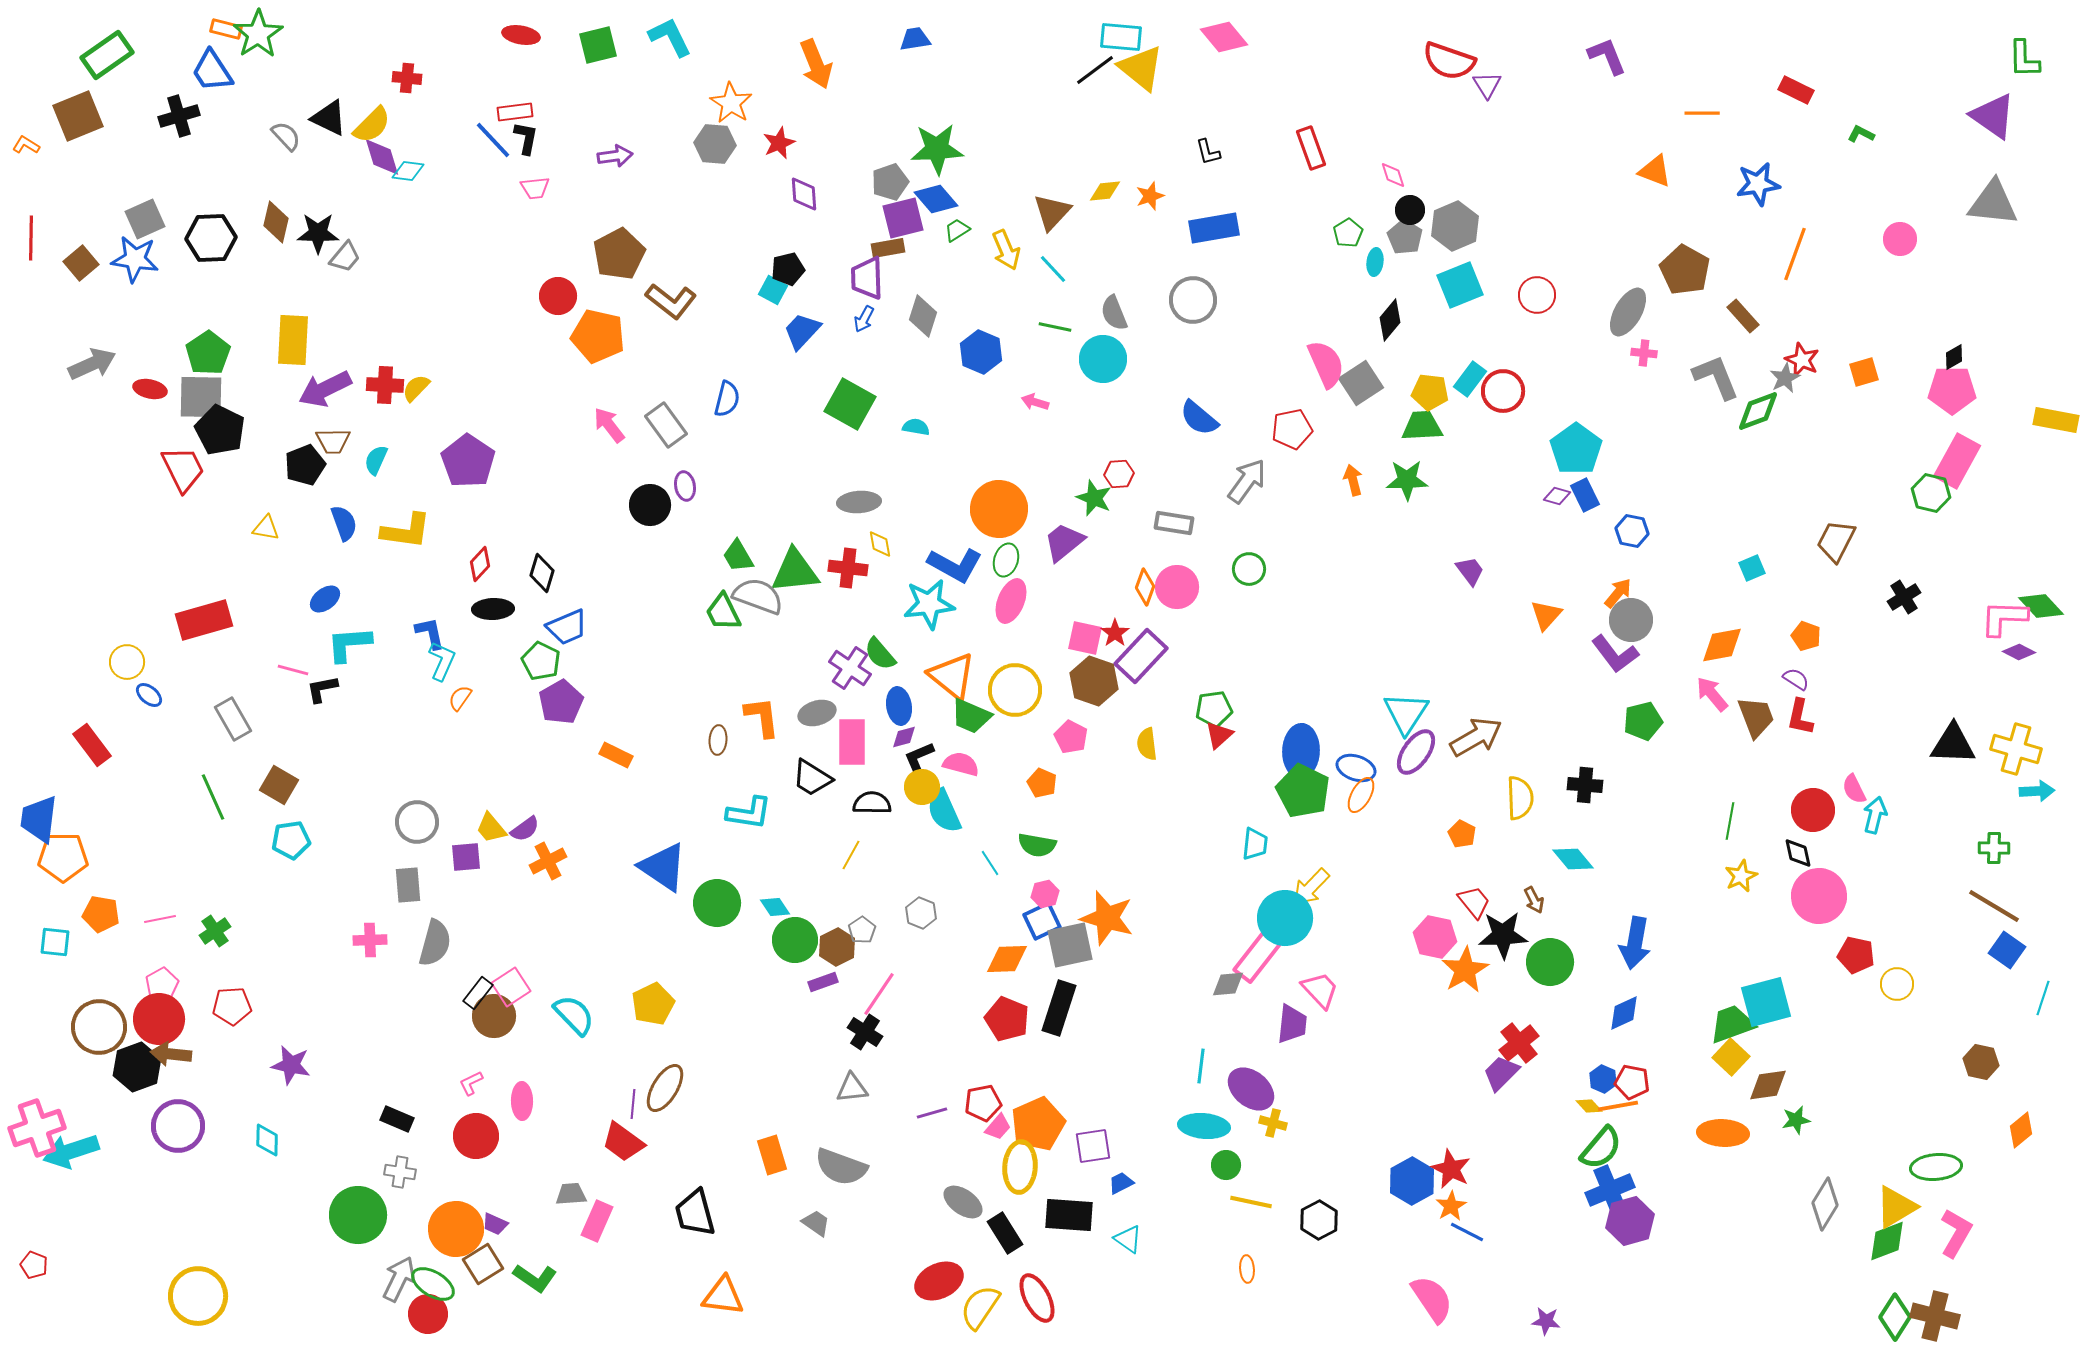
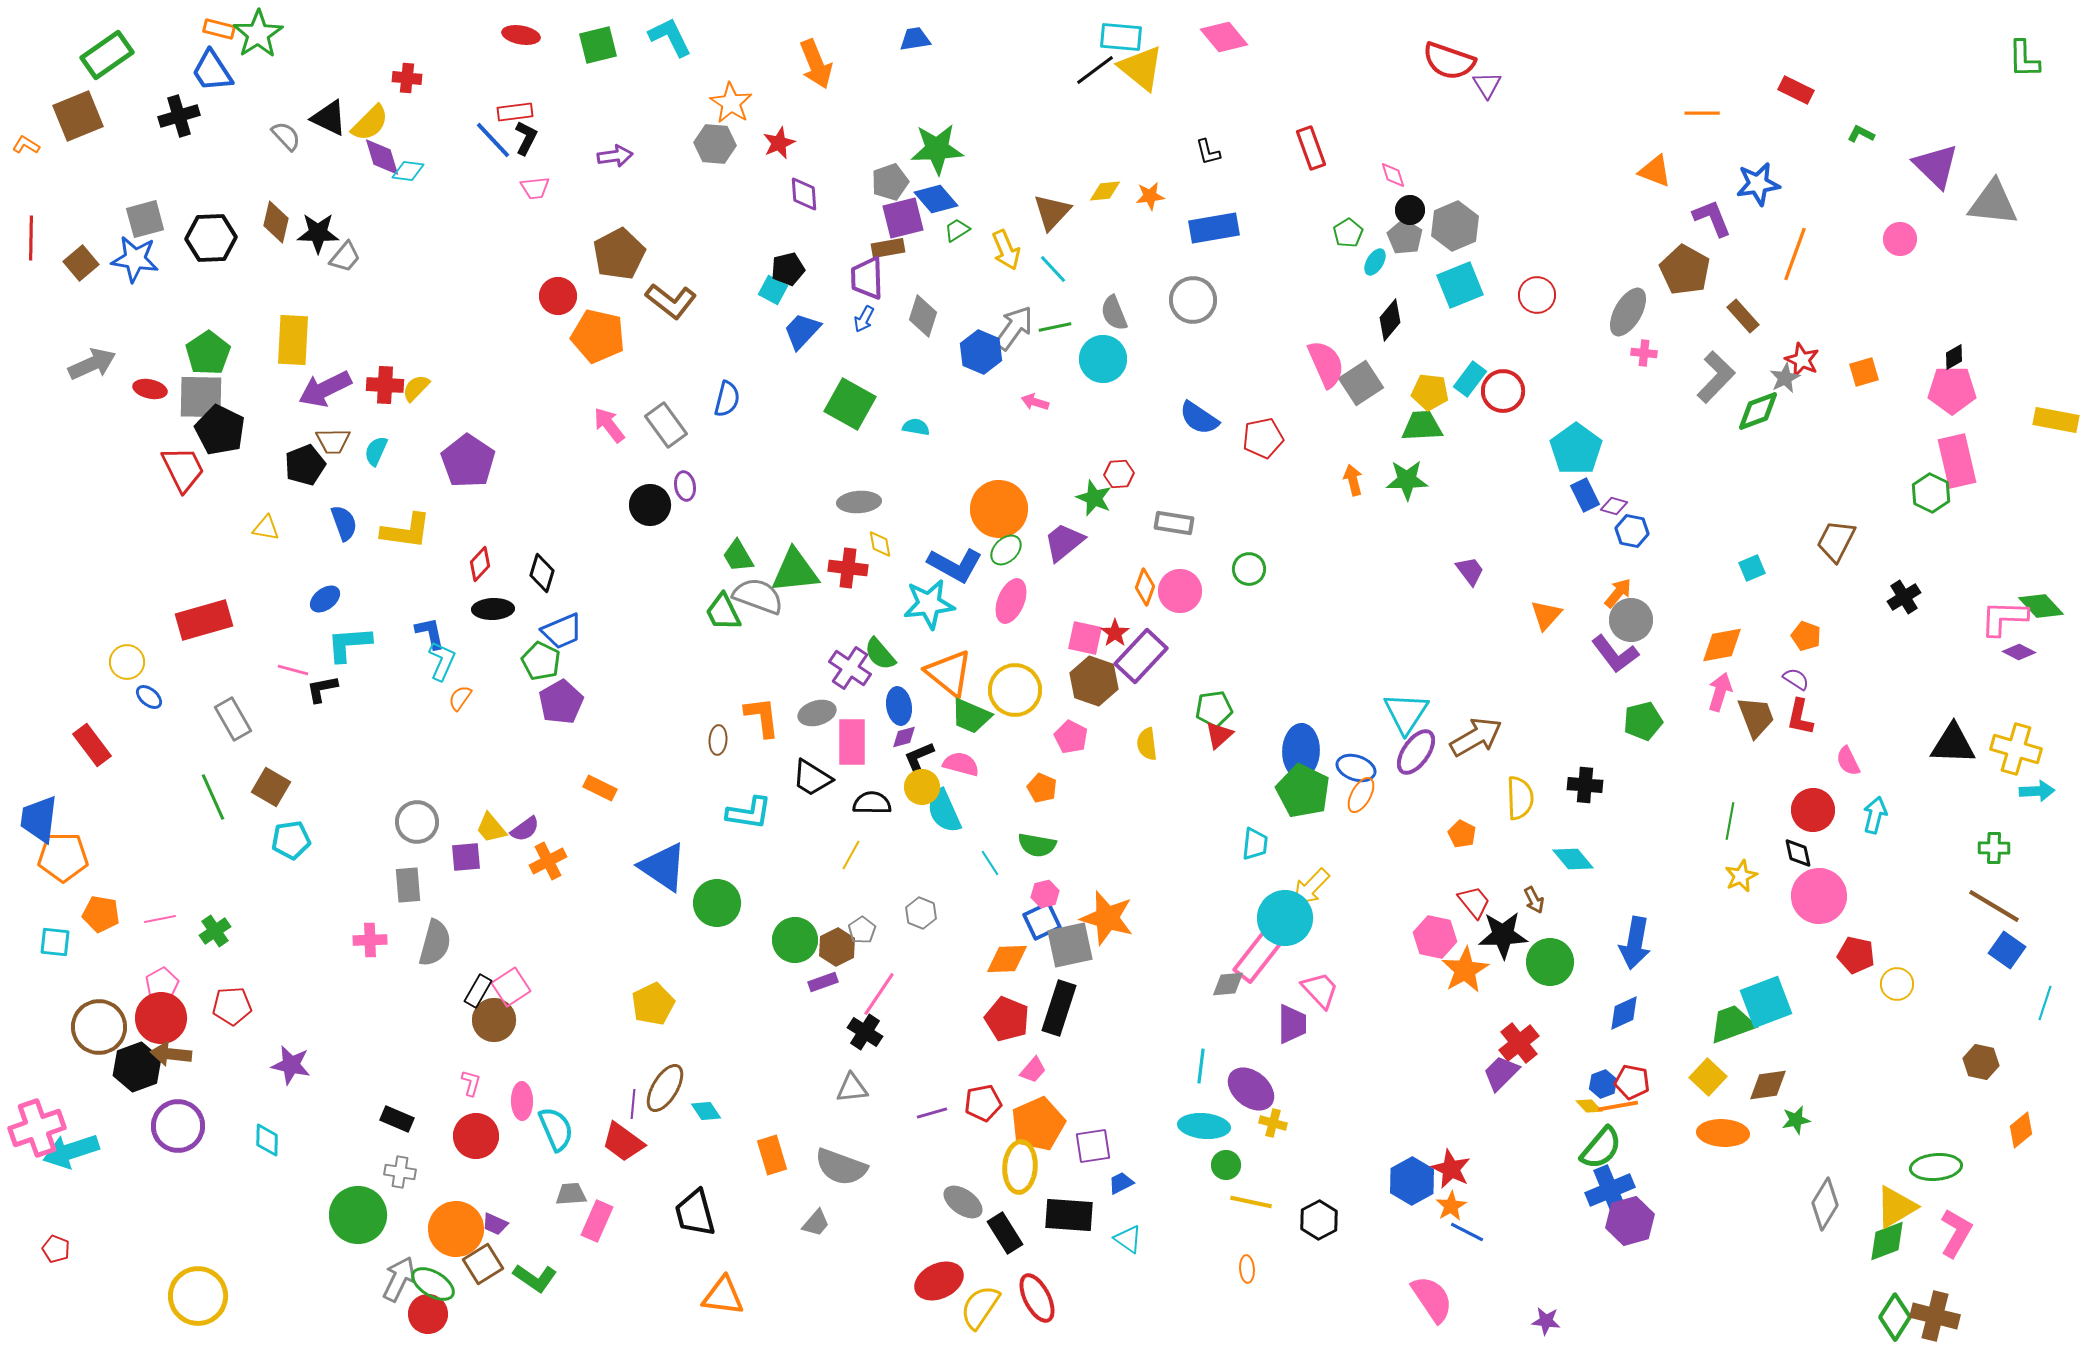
orange rectangle at (226, 29): moved 7 px left
purple L-shape at (1607, 56): moved 105 px right, 162 px down
purple triangle at (1993, 116): moved 57 px left, 50 px down; rotated 9 degrees clockwise
yellow semicircle at (372, 125): moved 2 px left, 2 px up
black L-shape at (526, 138): rotated 16 degrees clockwise
orange star at (1150, 196): rotated 12 degrees clockwise
gray square at (145, 219): rotated 9 degrees clockwise
cyan ellipse at (1375, 262): rotated 24 degrees clockwise
green line at (1055, 327): rotated 24 degrees counterclockwise
gray L-shape at (1716, 377): rotated 66 degrees clockwise
blue semicircle at (1199, 418): rotated 6 degrees counterclockwise
red pentagon at (1292, 429): moved 29 px left, 9 px down
cyan semicircle at (376, 460): moved 9 px up
pink rectangle at (1957, 461): rotated 42 degrees counterclockwise
gray arrow at (1247, 481): moved 233 px left, 153 px up
green hexagon at (1931, 493): rotated 12 degrees clockwise
purple diamond at (1557, 496): moved 57 px right, 10 px down
green ellipse at (1006, 560): moved 10 px up; rotated 28 degrees clockwise
pink circle at (1177, 587): moved 3 px right, 4 px down
blue trapezoid at (567, 627): moved 5 px left, 4 px down
orange triangle at (952, 676): moved 3 px left, 3 px up
pink arrow at (1712, 694): moved 8 px right, 2 px up; rotated 57 degrees clockwise
blue ellipse at (149, 695): moved 2 px down
orange rectangle at (616, 755): moved 16 px left, 33 px down
orange pentagon at (1042, 783): moved 5 px down
brown square at (279, 785): moved 8 px left, 2 px down
pink semicircle at (1854, 789): moved 6 px left, 28 px up
cyan diamond at (775, 907): moved 69 px left, 204 px down
black rectangle at (478, 993): moved 2 px up; rotated 8 degrees counterclockwise
cyan line at (2043, 998): moved 2 px right, 5 px down
cyan square at (1766, 1002): rotated 6 degrees counterclockwise
cyan semicircle at (574, 1015): moved 18 px left, 114 px down; rotated 21 degrees clockwise
brown circle at (494, 1016): moved 4 px down
red circle at (159, 1019): moved 2 px right, 1 px up
purple trapezoid at (1292, 1024): rotated 6 degrees counterclockwise
yellow square at (1731, 1057): moved 23 px left, 20 px down
blue hexagon at (1603, 1079): moved 5 px down; rotated 16 degrees clockwise
pink L-shape at (471, 1083): rotated 132 degrees clockwise
pink trapezoid at (998, 1127): moved 35 px right, 57 px up
gray trapezoid at (816, 1223): rotated 96 degrees clockwise
red pentagon at (34, 1265): moved 22 px right, 16 px up
